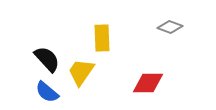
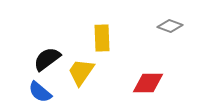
gray diamond: moved 1 px up
black semicircle: rotated 84 degrees counterclockwise
blue semicircle: moved 7 px left
